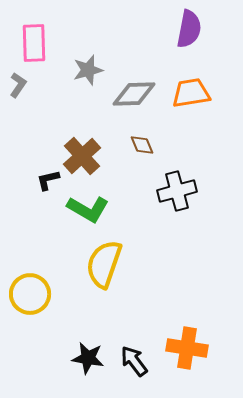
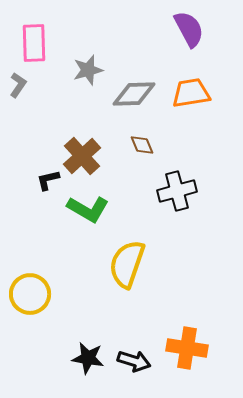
purple semicircle: rotated 39 degrees counterclockwise
yellow semicircle: moved 23 px right
black arrow: rotated 144 degrees clockwise
